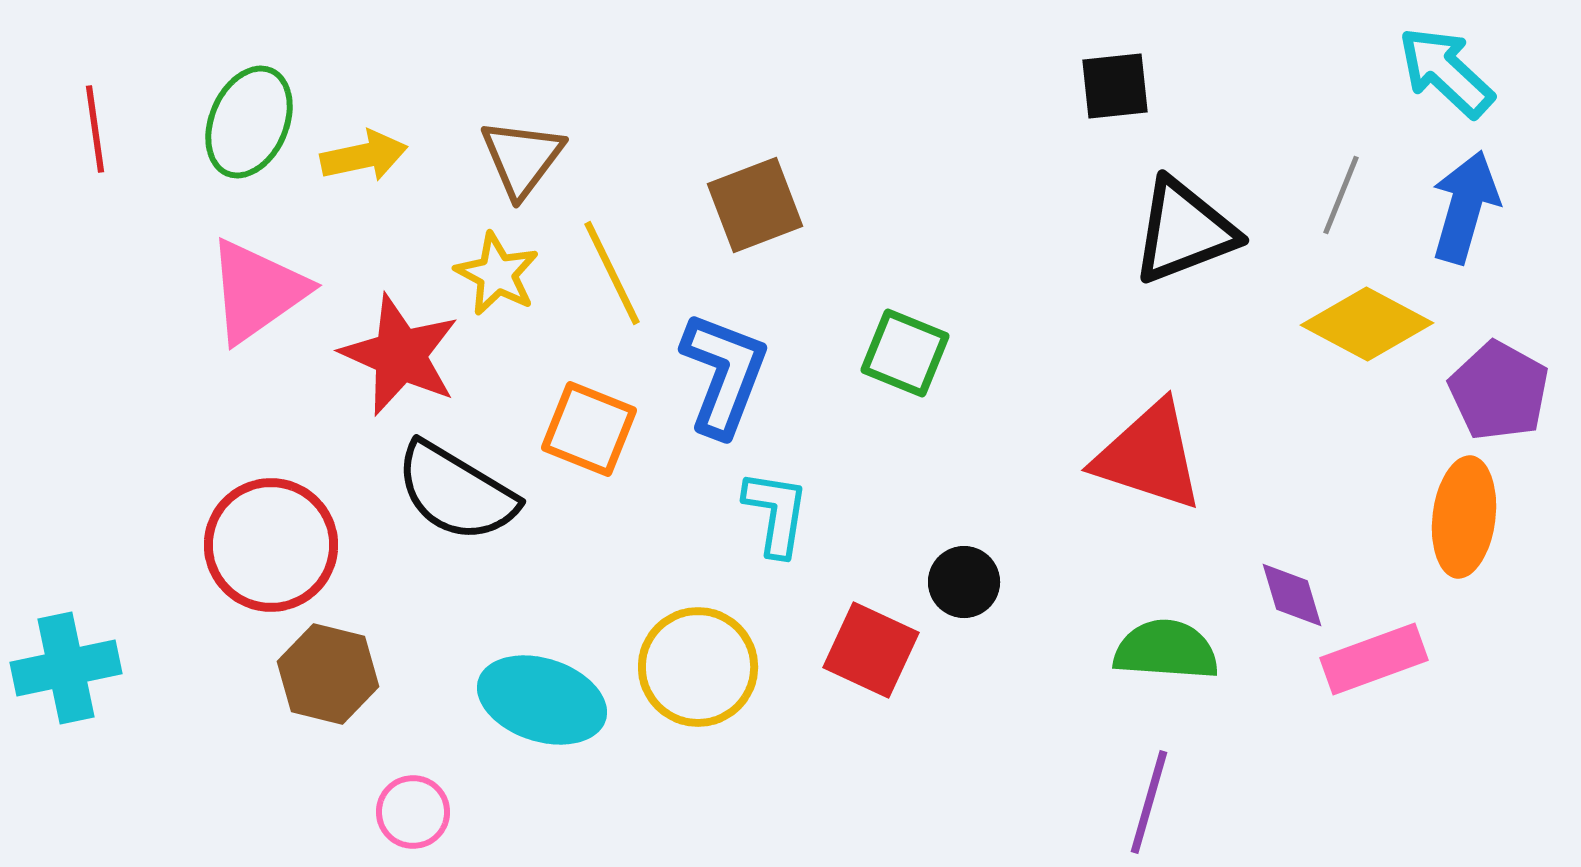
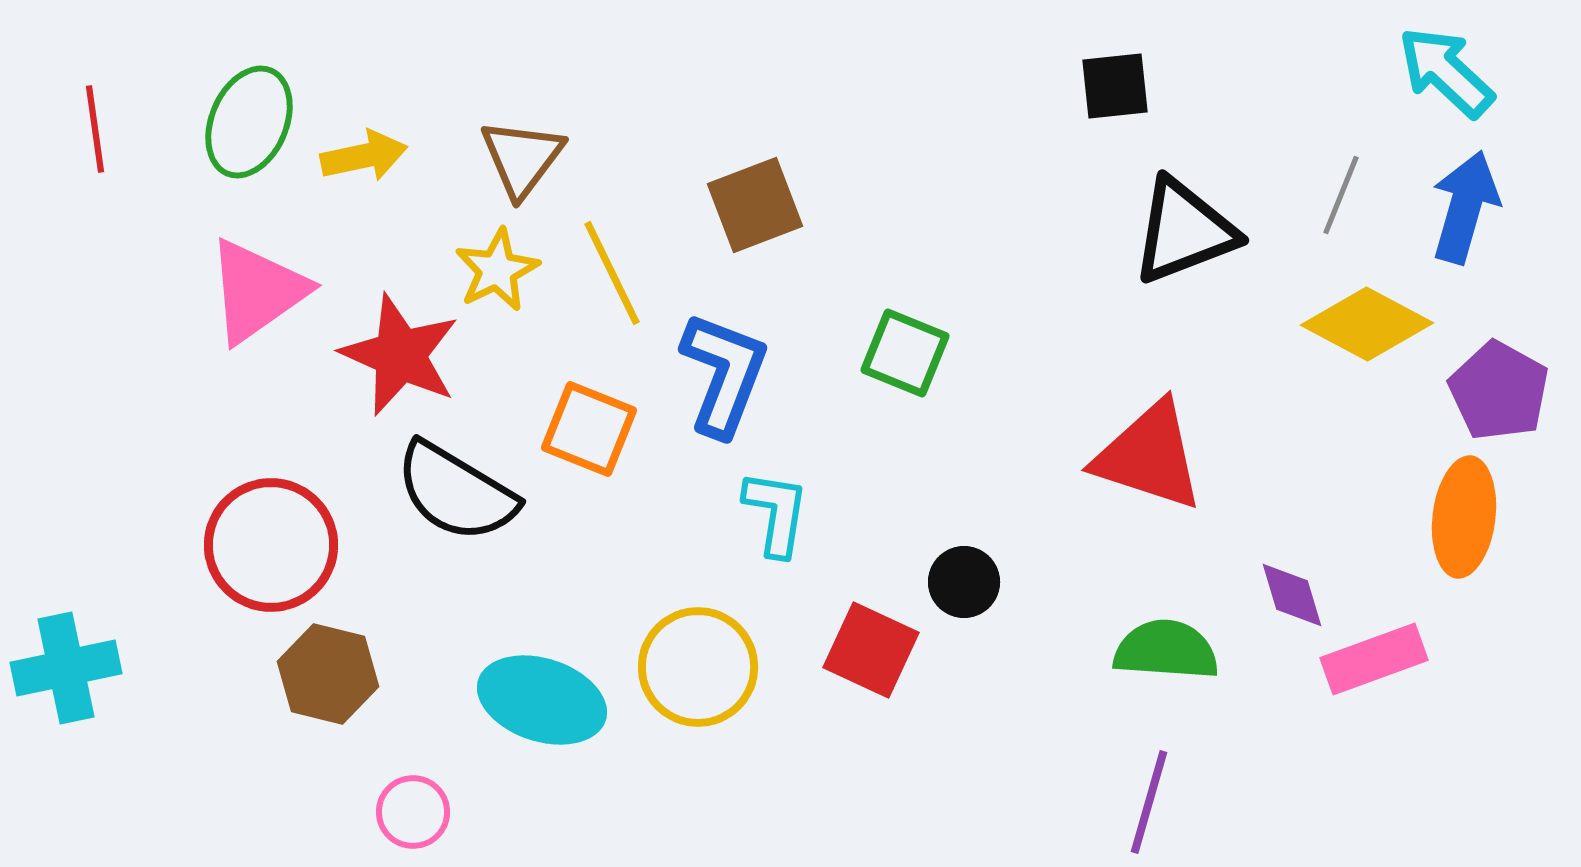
yellow star: moved 4 px up; rotated 18 degrees clockwise
